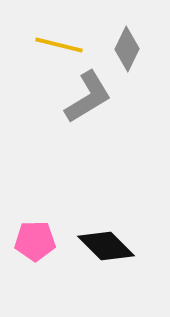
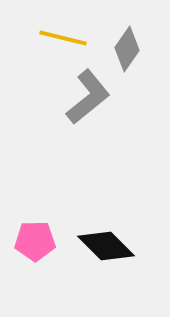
yellow line: moved 4 px right, 7 px up
gray diamond: rotated 9 degrees clockwise
gray L-shape: rotated 8 degrees counterclockwise
